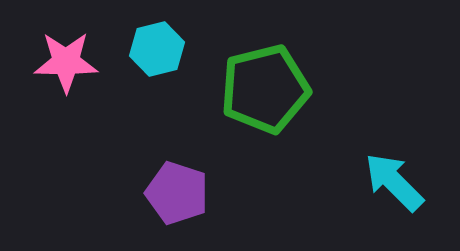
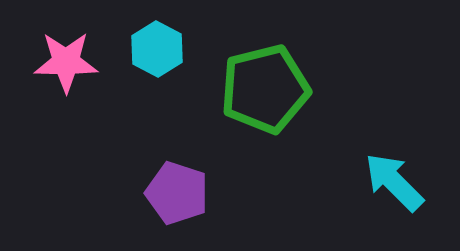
cyan hexagon: rotated 18 degrees counterclockwise
